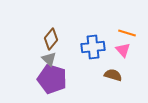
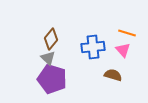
gray triangle: moved 1 px left, 1 px up
